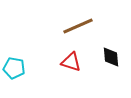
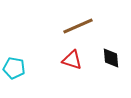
black diamond: moved 1 px down
red triangle: moved 1 px right, 2 px up
